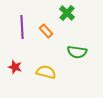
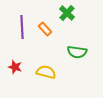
orange rectangle: moved 1 px left, 2 px up
